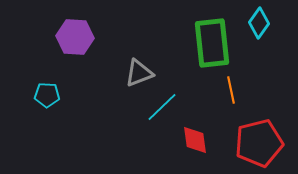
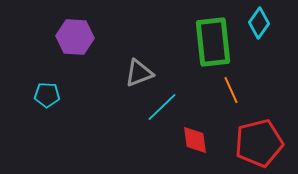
green rectangle: moved 1 px right, 1 px up
orange line: rotated 12 degrees counterclockwise
